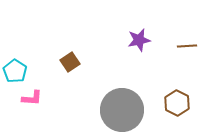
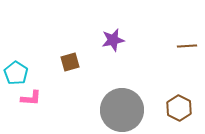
purple star: moved 26 px left
brown square: rotated 18 degrees clockwise
cyan pentagon: moved 1 px right, 2 px down
pink L-shape: moved 1 px left
brown hexagon: moved 2 px right, 5 px down
